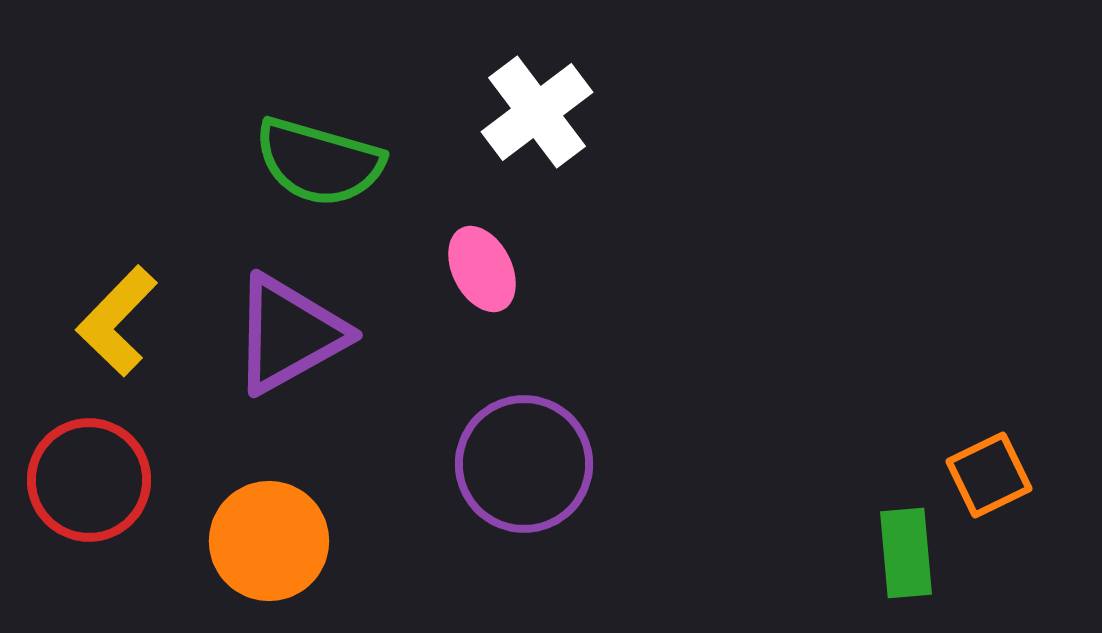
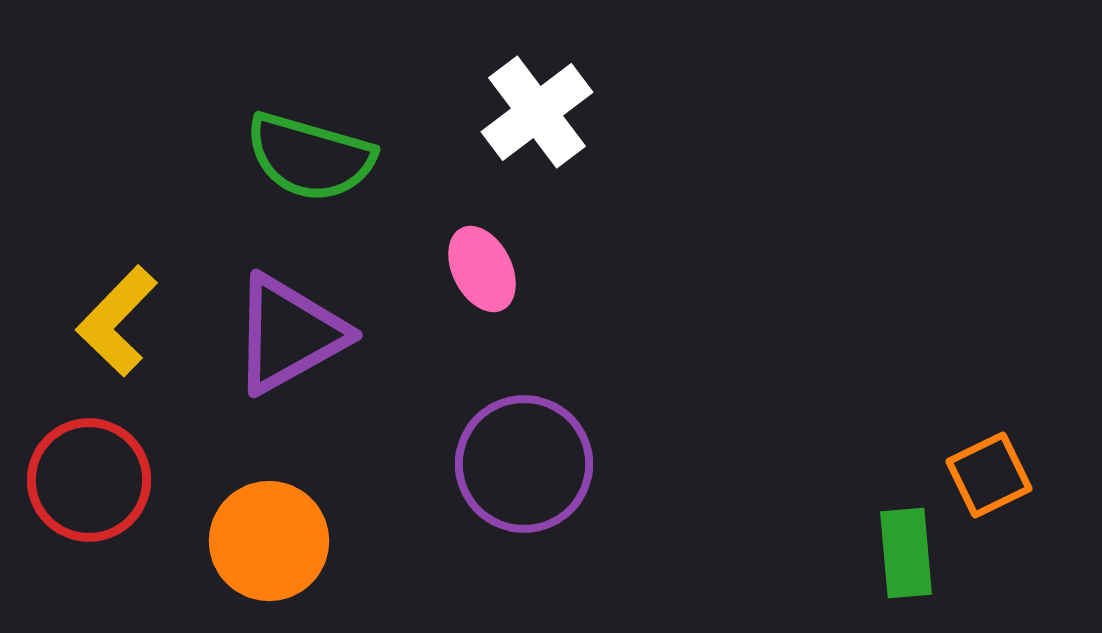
green semicircle: moved 9 px left, 5 px up
